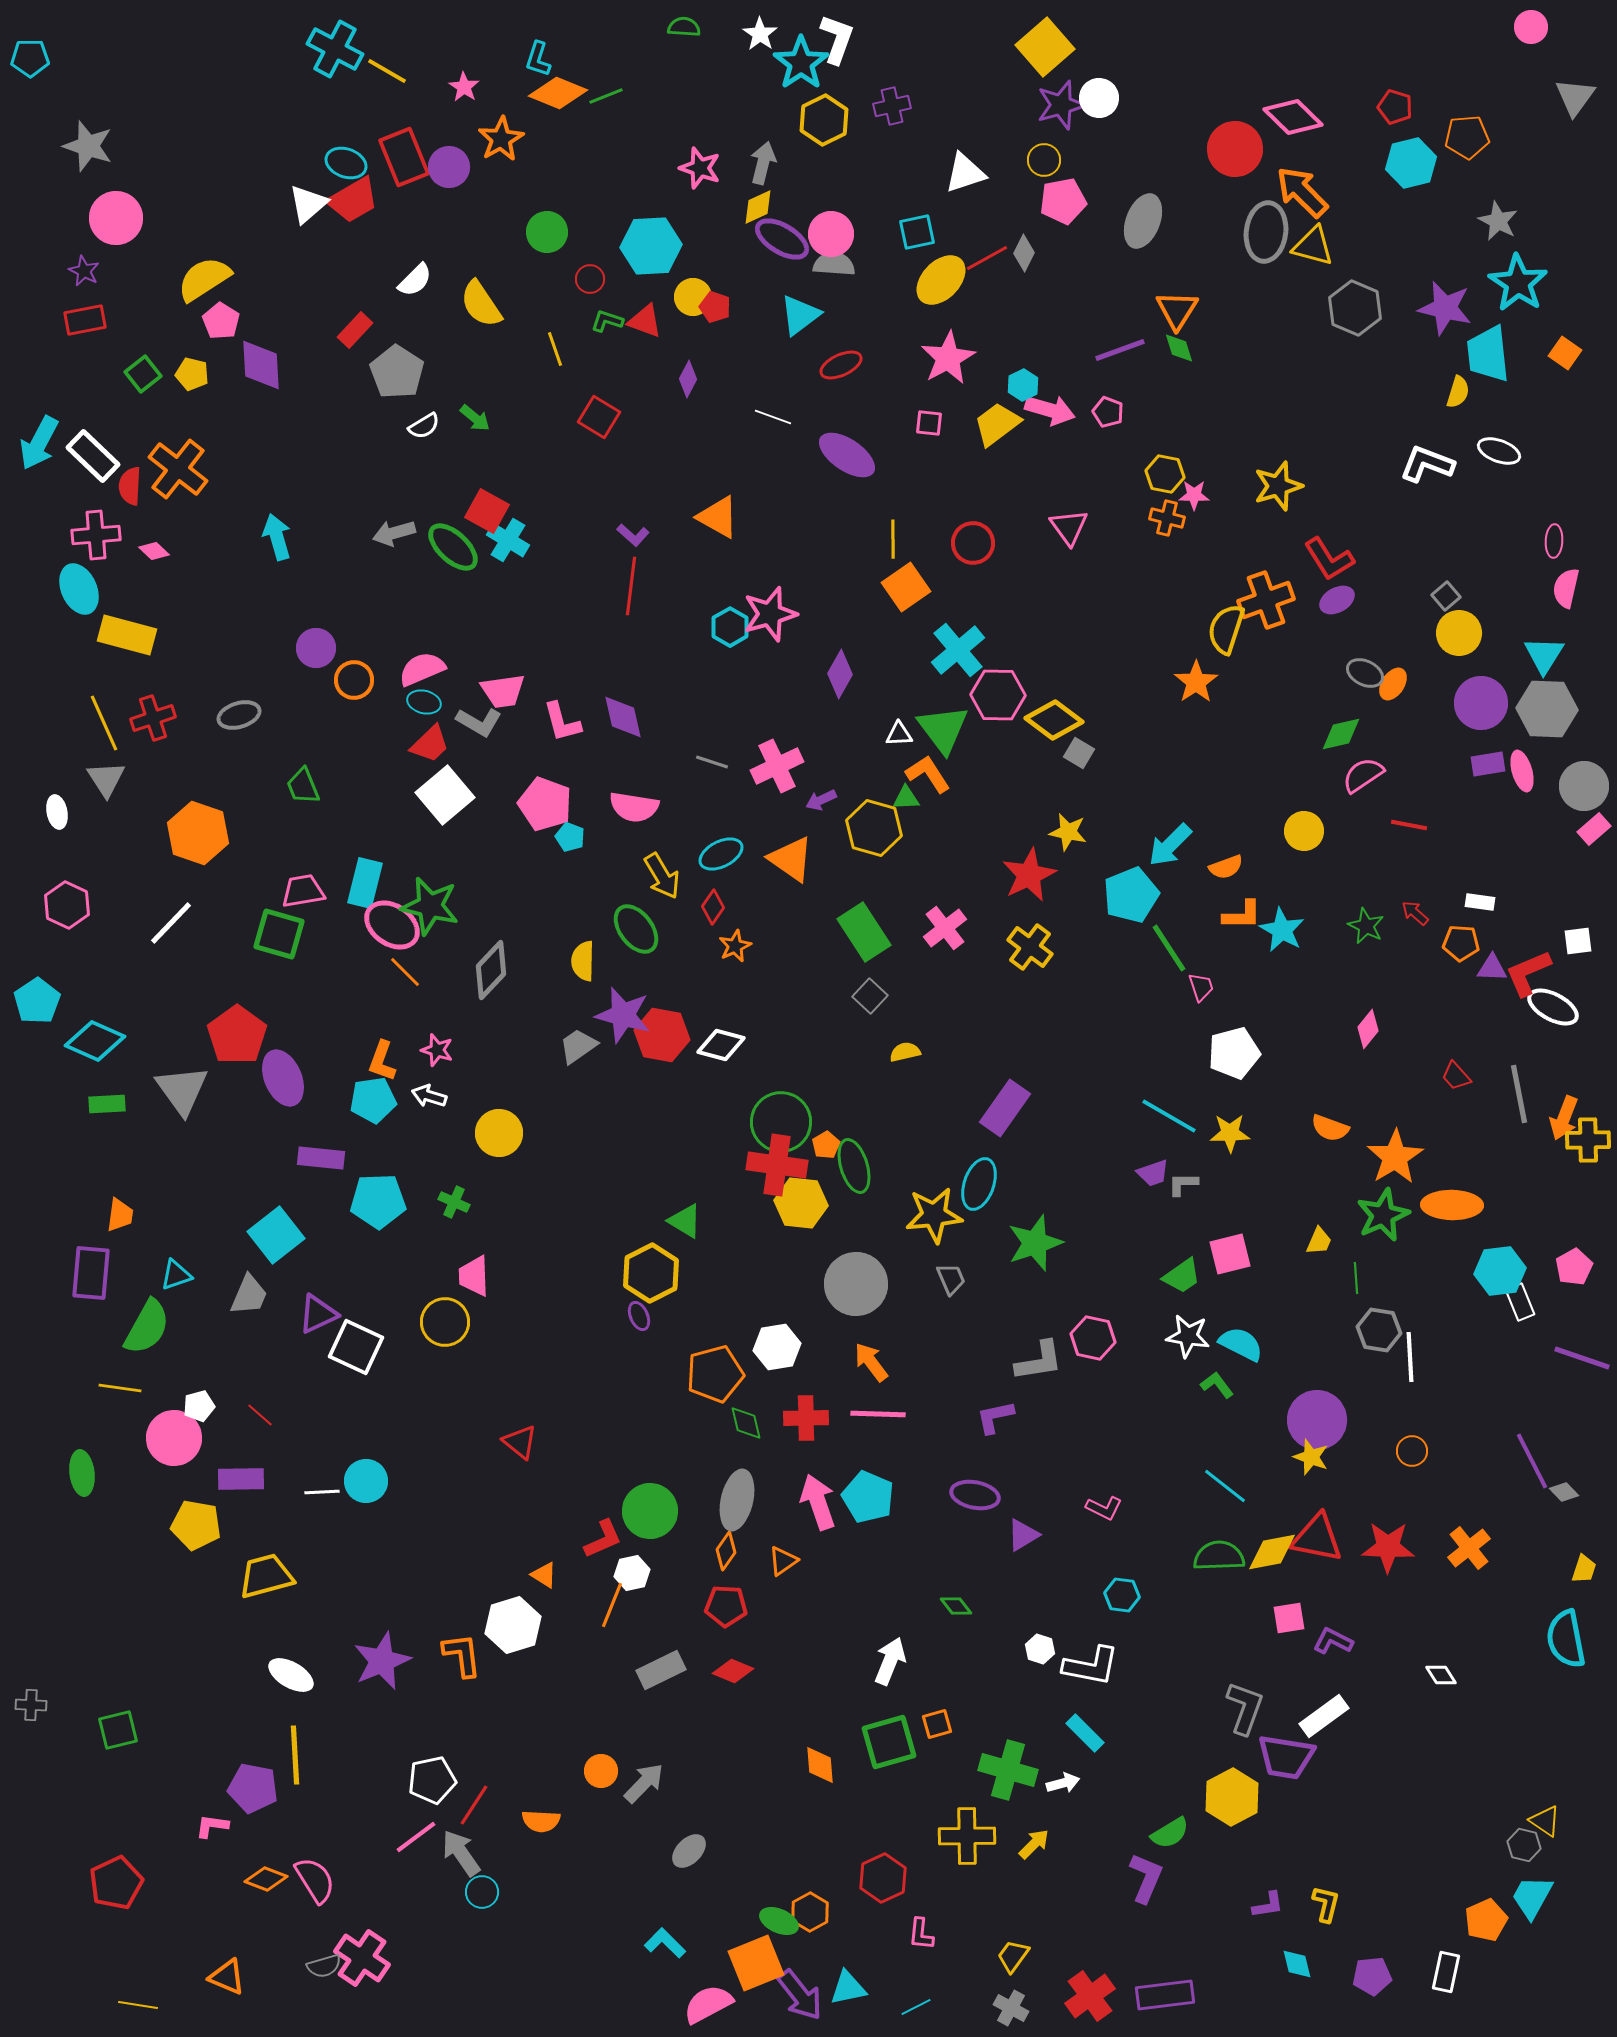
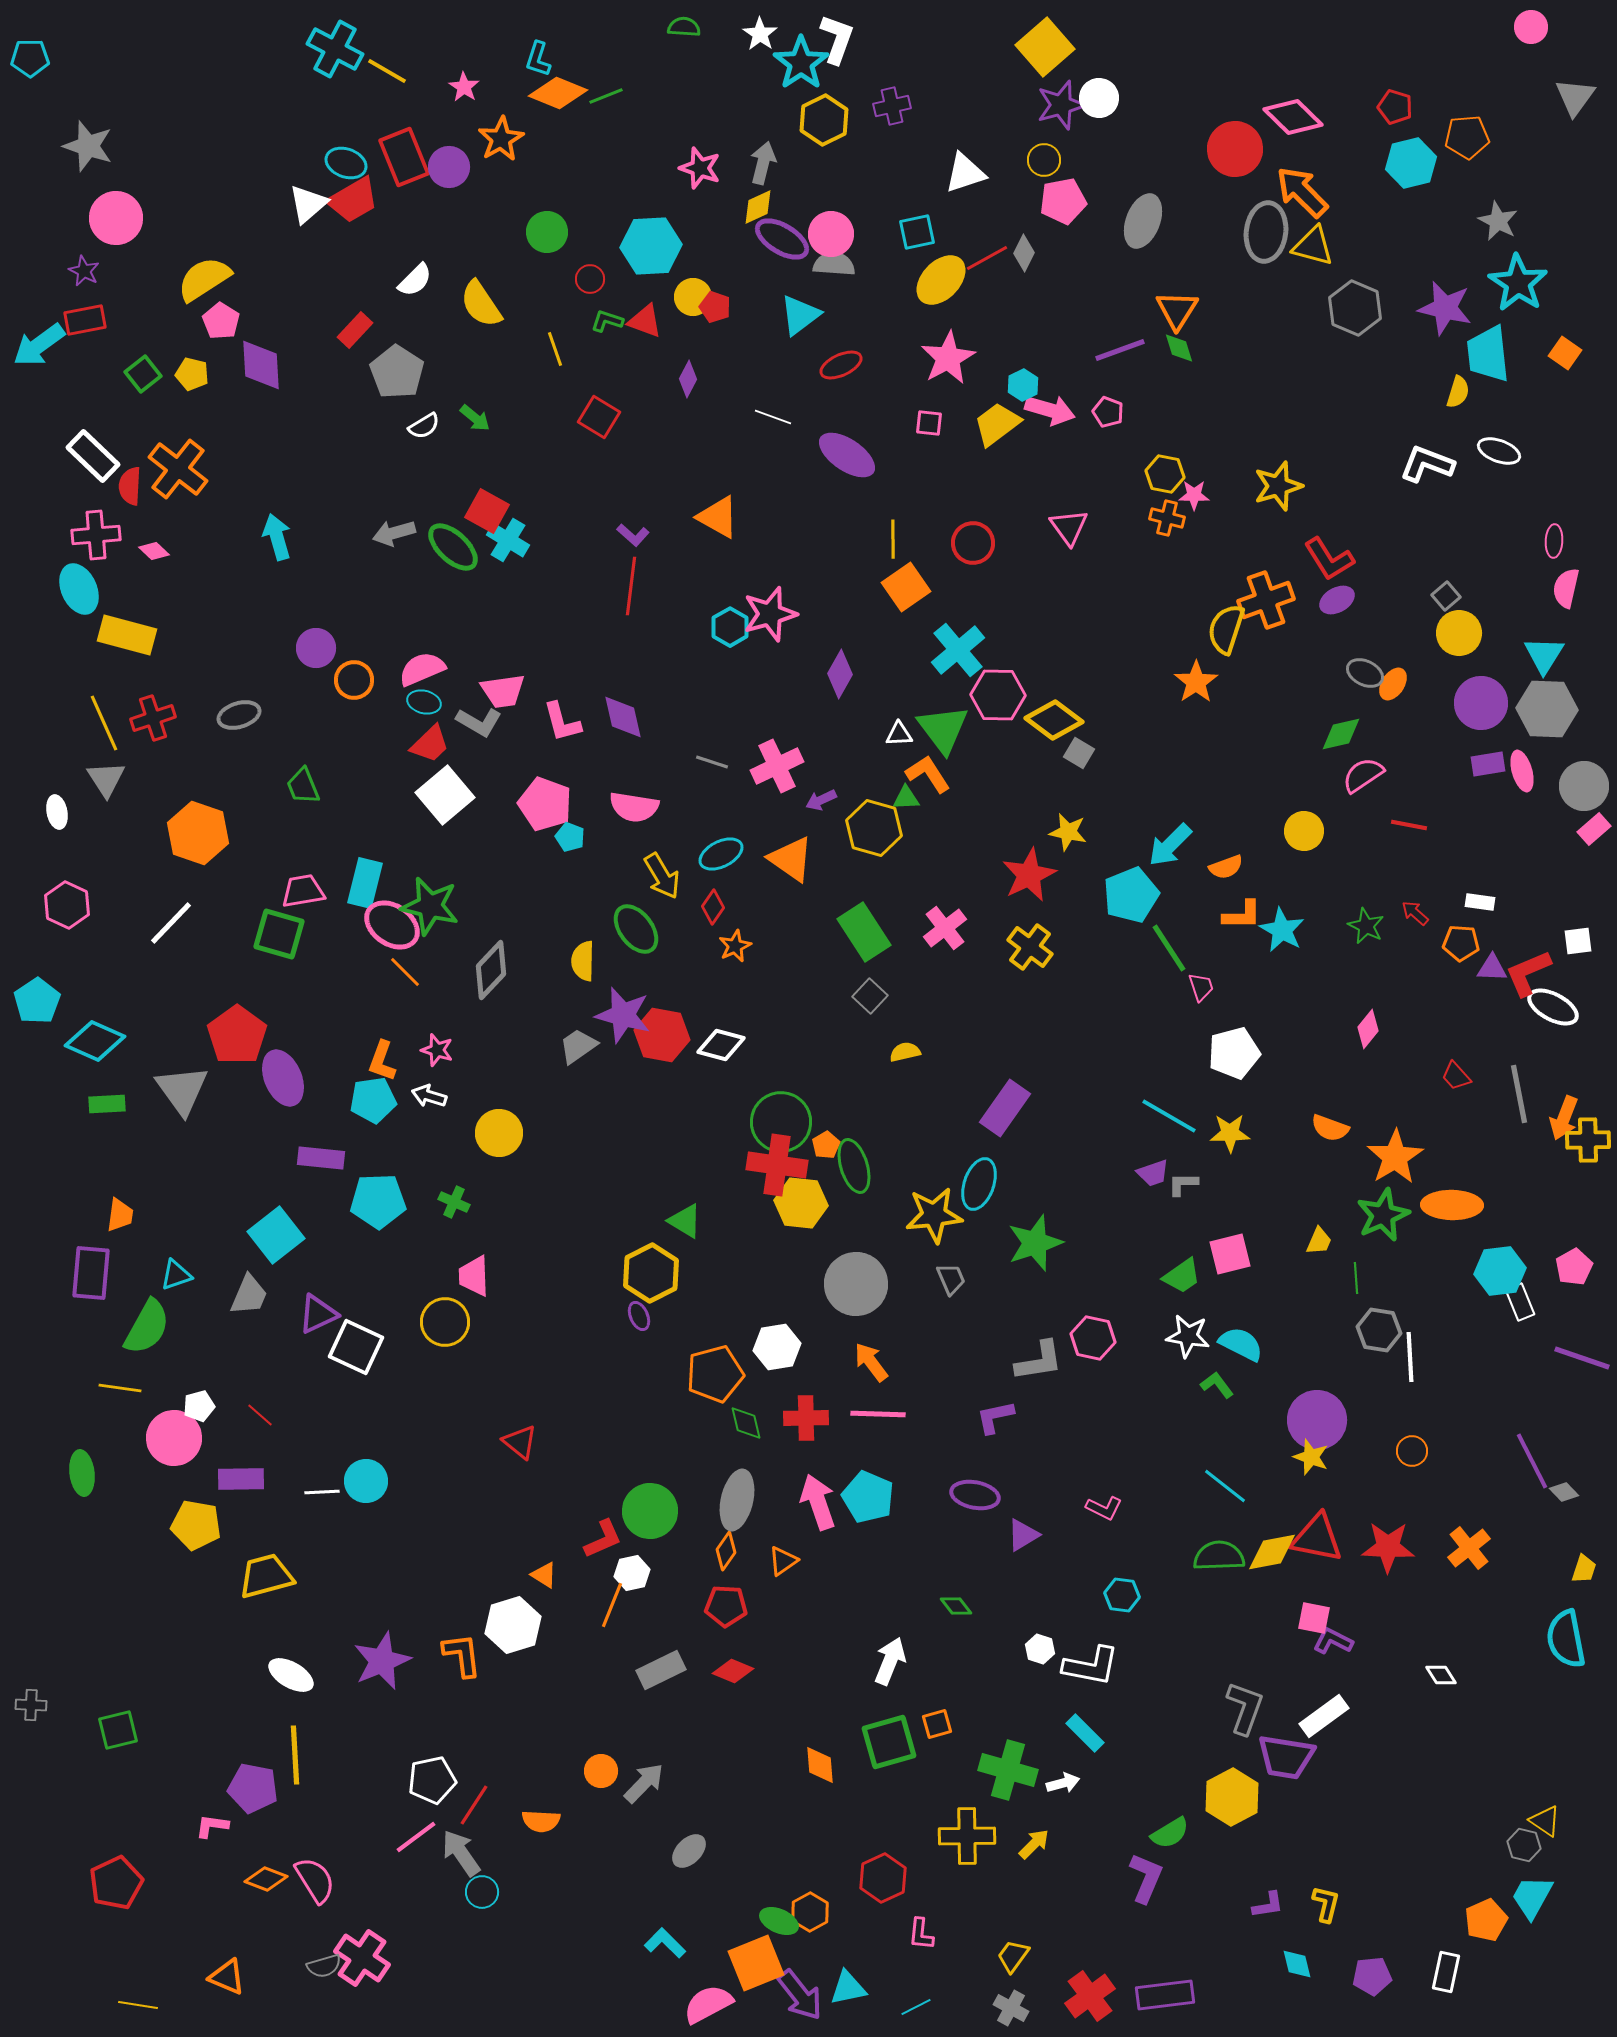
cyan arrow at (39, 443): moved 98 px up; rotated 26 degrees clockwise
pink square at (1289, 1618): moved 25 px right; rotated 20 degrees clockwise
